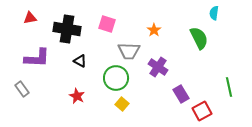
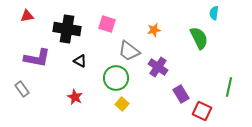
red triangle: moved 3 px left, 2 px up
orange star: rotated 24 degrees clockwise
gray trapezoid: rotated 35 degrees clockwise
purple L-shape: rotated 8 degrees clockwise
green line: rotated 24 degrees clockwise
red star: moved 2 px left, 1 px down
red square: rotated 36 degrees counterclockwise
